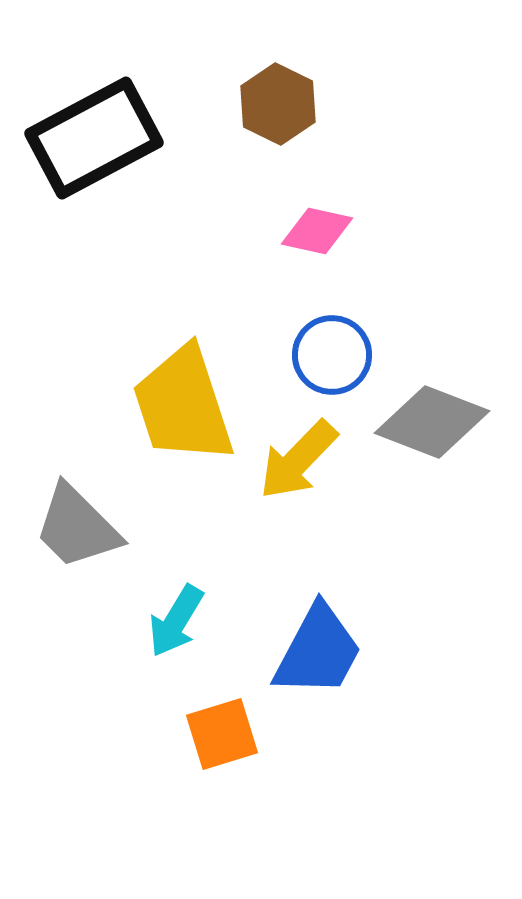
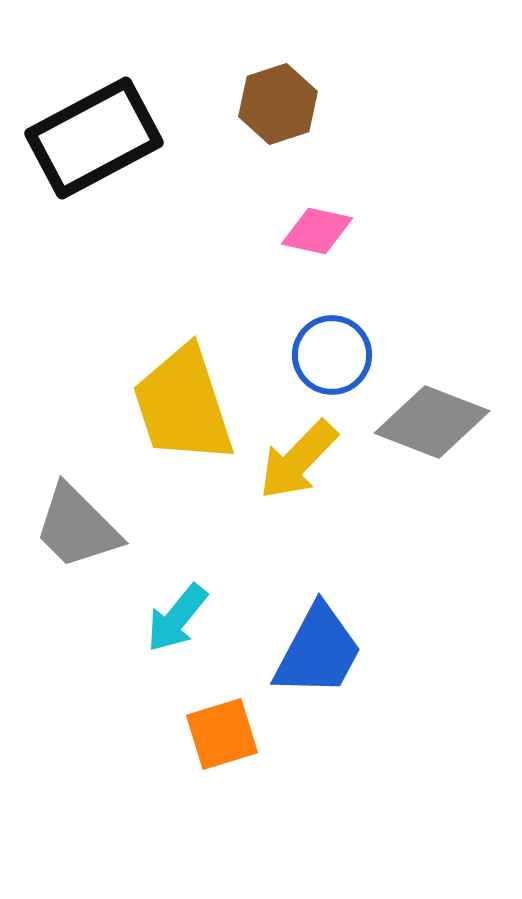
brown hexagon: rotated 16 degrees clockwise
cyan arrow: moved 1 px right, 3 px up; rotated 8 degrees clockwise
